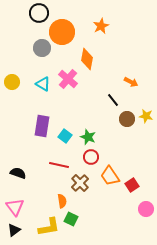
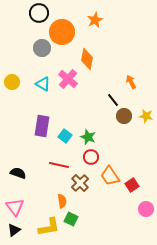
orange star: moved 6 px left, 6 px up
orange arrow: rotated 144 degrees counterclockwise
brown circle: moved 3 px left, 3 px up
